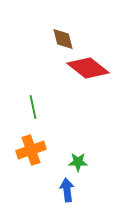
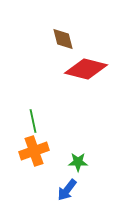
red diamond: moved 2 px left, 1 px down; rotated 24 degrees counterclockwise
green line: moved 14 px down
orange cross: moved 3 px right, 1 px down
blue arrow: rotated 135 degrees counterclockwise
